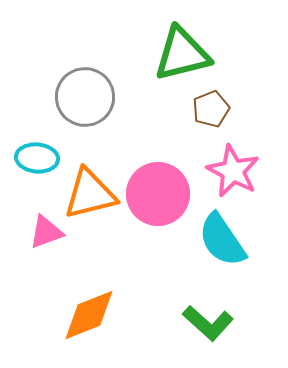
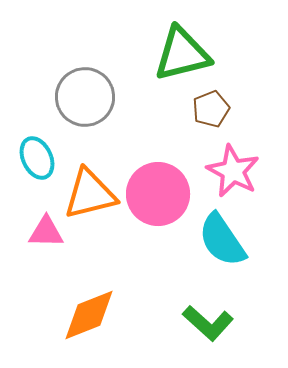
cyan ellipse: rotated 60 degrees clockwise
pink triangle: rotated 21 degrees clockwise
